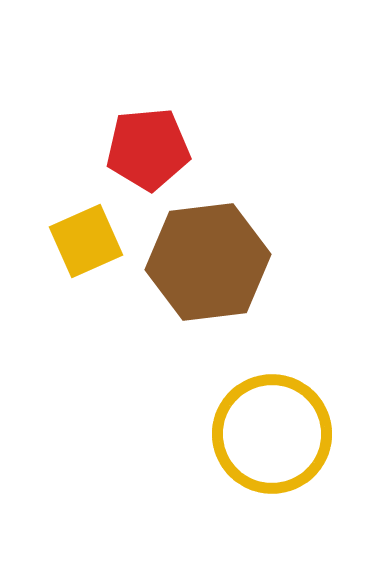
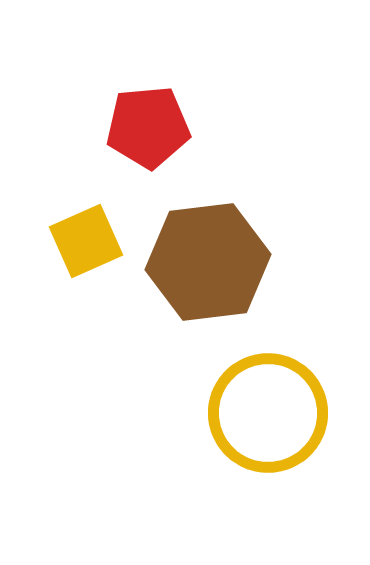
red pentagon: moved 22 px up
yellow circle: moved 4 px left, 21 px up
